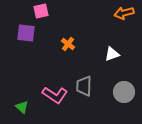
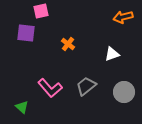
orange arrow: moved 1 px left, 4 px down
gray trapezoid: moved 2 px right; rotated 50 degrees clockwise
pink L-shape: moved 5 px left, 7 px up; rotated 15 degrees clockwise
